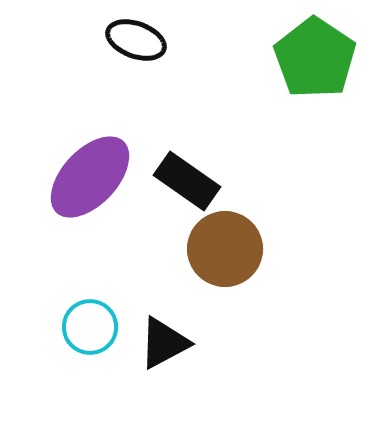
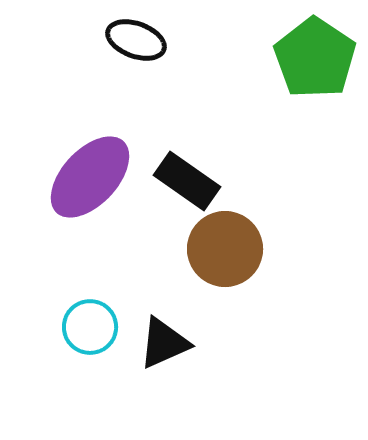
black triangle: rotated 4 degrees clockwise
